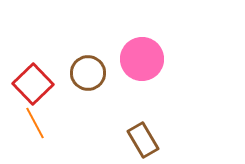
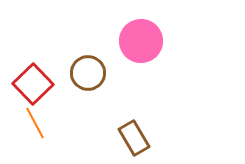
pink circle: moved 1 px left, 18 px up
brown rectangle: moved 9 px left, 2 px up
